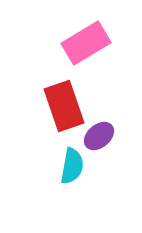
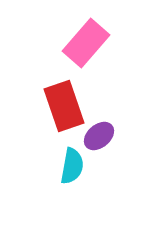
pink rectangle: rotated 18 degrees counterclockwise
